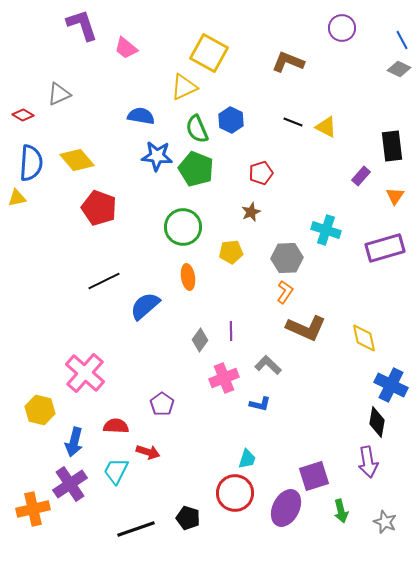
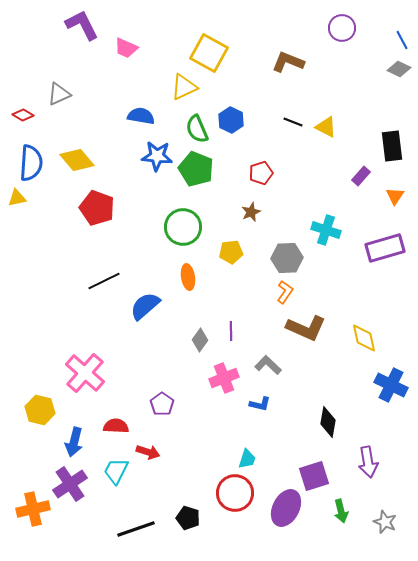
purple L-shape at (82, 25): rotated 9 degrees counterclockwise
pink trapezoid at (126, 48): rotated 15 degrees counterclockwise
red pentagon at (99, 208): moved 2 px left
black diamond at (377, 422): moved 49 px left
